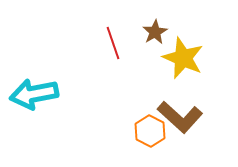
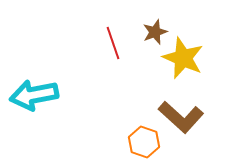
brown star: rotated 10 degrees clockwise
cyan arrow: moved 1 px down
brown L-shape: moved 1 px right
orange hexagon: moved 6 px left, 11 px down; rotated 8 degrees counterclockwise
